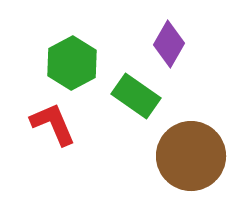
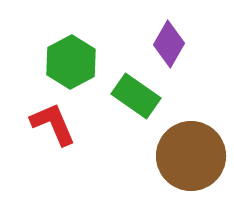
green hexagon: moved 1 px left, 1 px up
